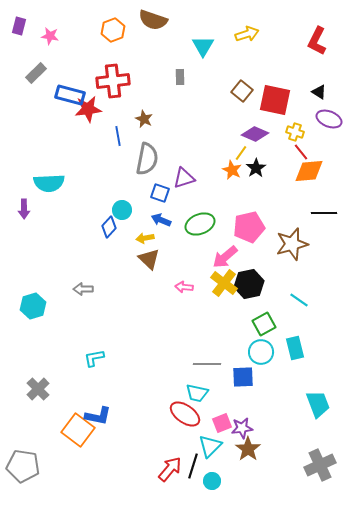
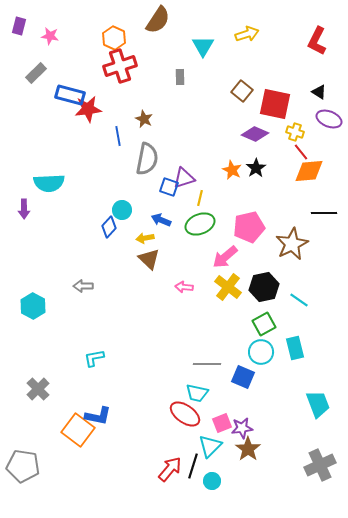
brown semicircle at (153, 20): moved 5 px right; rotated 76 degrees counterclockwise
orange hexagon at (113, 30): moved 1 px right, 8 px down; rotated 15 degrees counterclockwise
red cross at (113, 81): moved 7 px right, 15 px up; rotated 12 degrees counterclockwise
red square at (275, 100): moved 4 px down
yellow line at (241, 153): moved 41 px left, 45 px down; rotated 21 degrees counterclockwise
blue square at (160, 193): moved 9 px right, 6 px up
brown star at (292, 244): rotated 12 degrees counterclockwise
yellow cross at (224, 283): moved 4 px right, 4 px down
black hexagon at (249, 284): moved 15 px right, 3 px down
gray arrow at (83, 289): moved 3 px up
cyan hexagon at (33, 306): rotated 15 degrees counterclockwise
blue square at (243, 377): rotated 25 degrees clockwise
